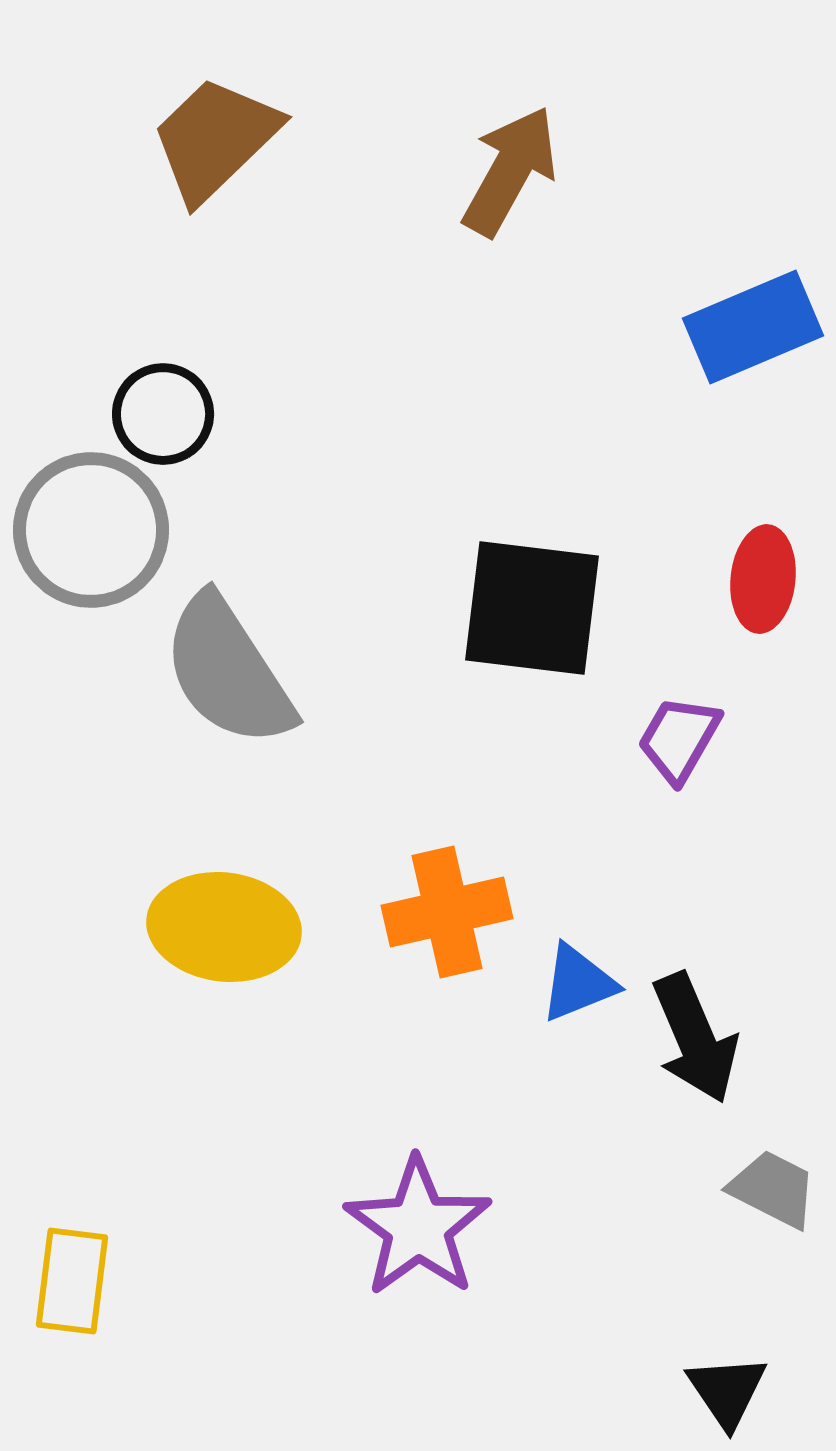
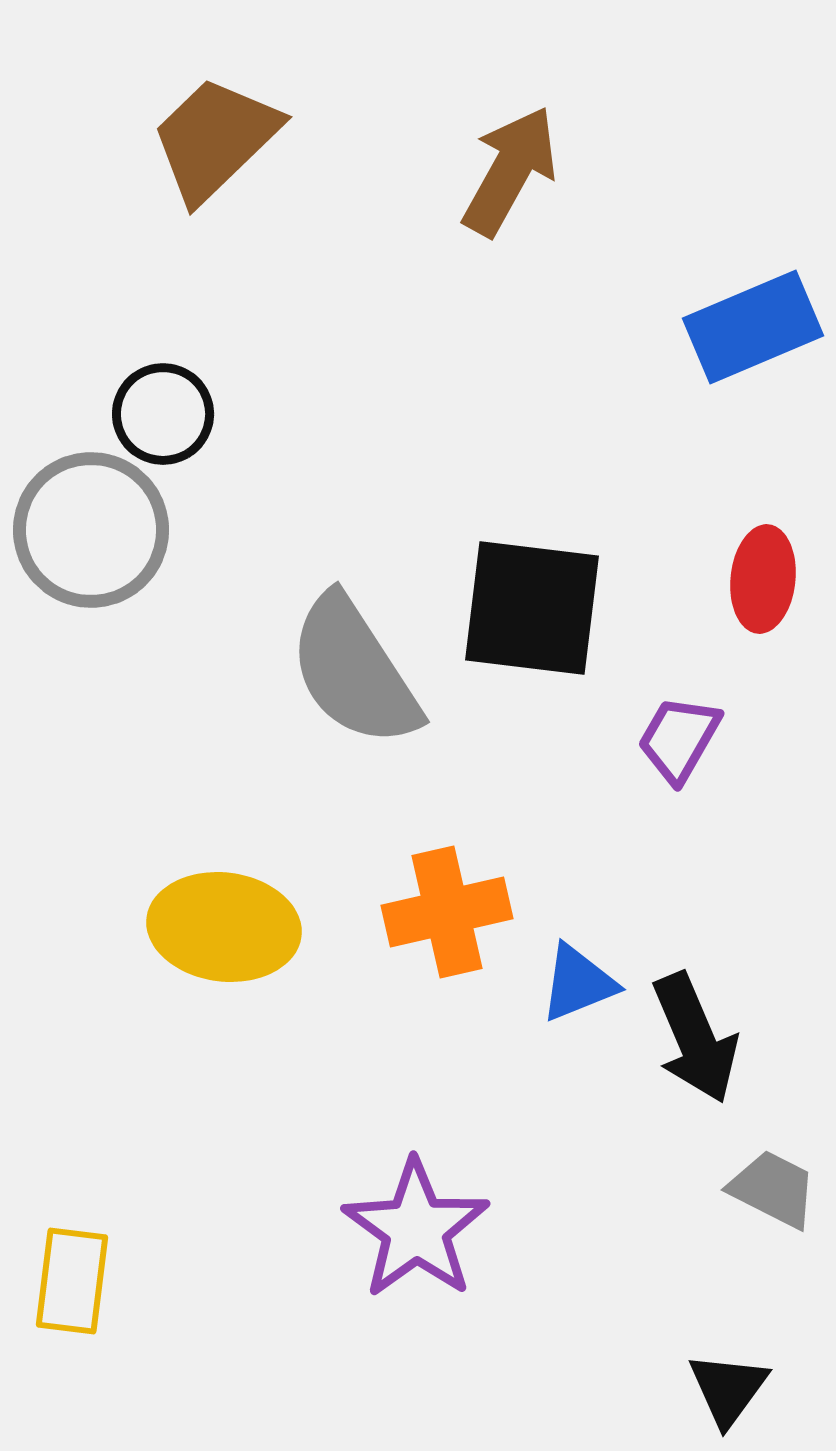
gray semicircle: moved 126 px right
purple star: moved 2 px left, 2 px down
black triangle: moved 1 px right, 2 px up; rotated 10 degrees clockwise
